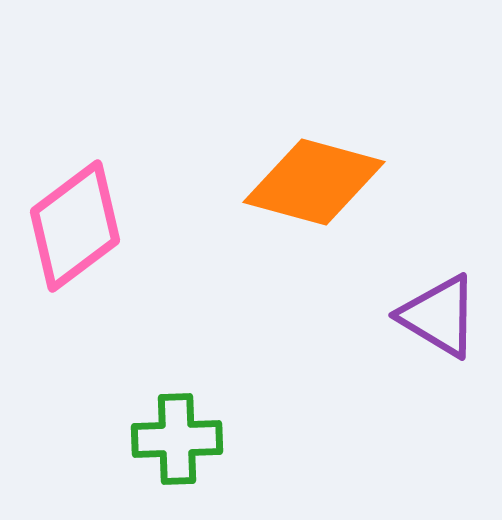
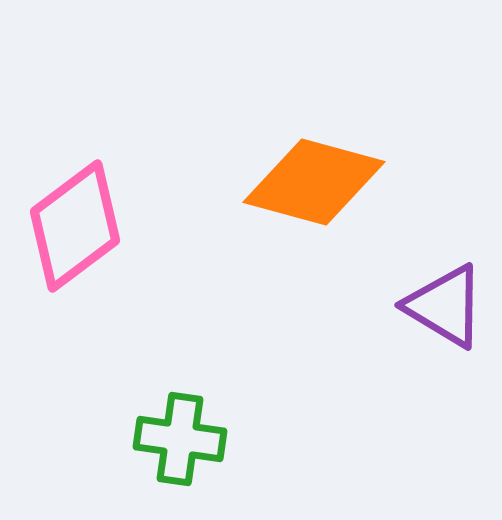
purple triangle: moved 6 px right, 10 px up
green cross: moved 3 px right; rotated 10 degrees clockwise
